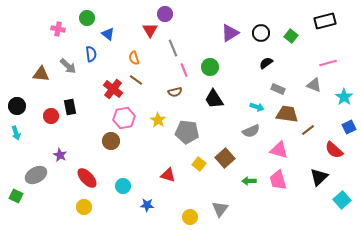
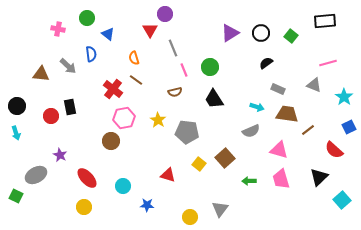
black rectangle at (325, 21): rotated 10 degrees clockwise
pink trapezoid at (278, 180): moved 3 px right, 1 px up
